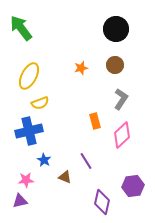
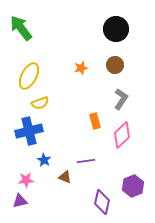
purple line: rotated 66 degrees counterclockwise
purple hexagon: rotated 15 degrees counterclockwise
